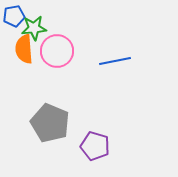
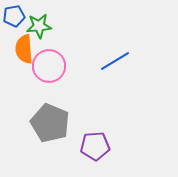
green star: moved 5 px right, 2 px up
pink circle: moved 8 px left, 15 px down
blue line: rotated 20 degrees counterclockwise
purple pentagon: rotated 20 degrees counterclockwise
